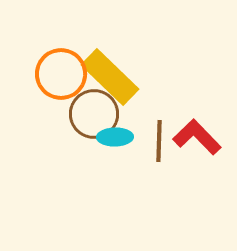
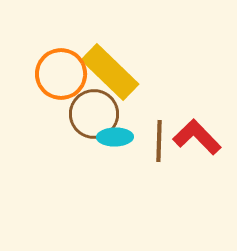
yellow rectangle: moved 5 px up
